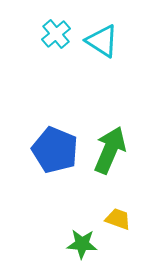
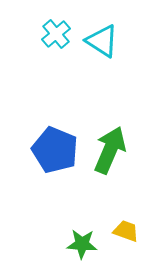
yellow trapezoid: moved 8 px right, 12 px down
